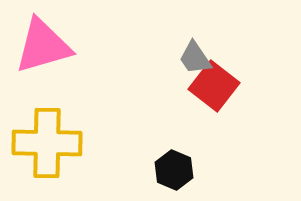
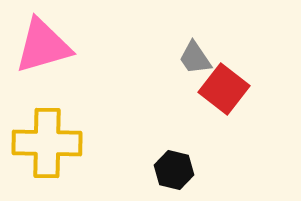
red square: moved 10 px right, 3 px down
black hexagon: rotated 9 degrees counterclockwise
